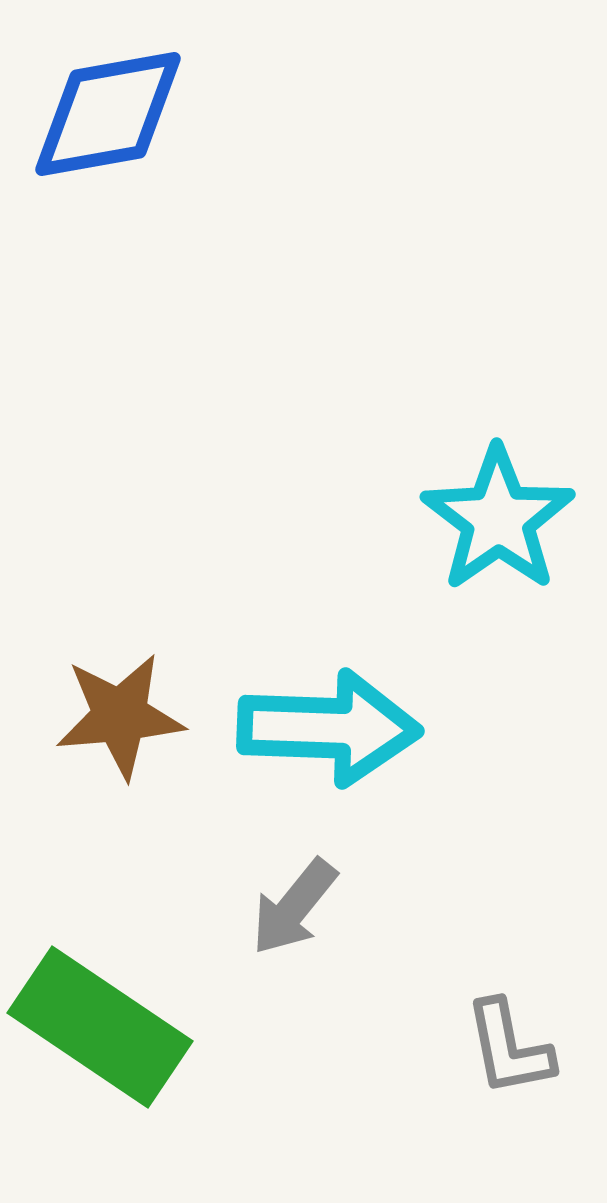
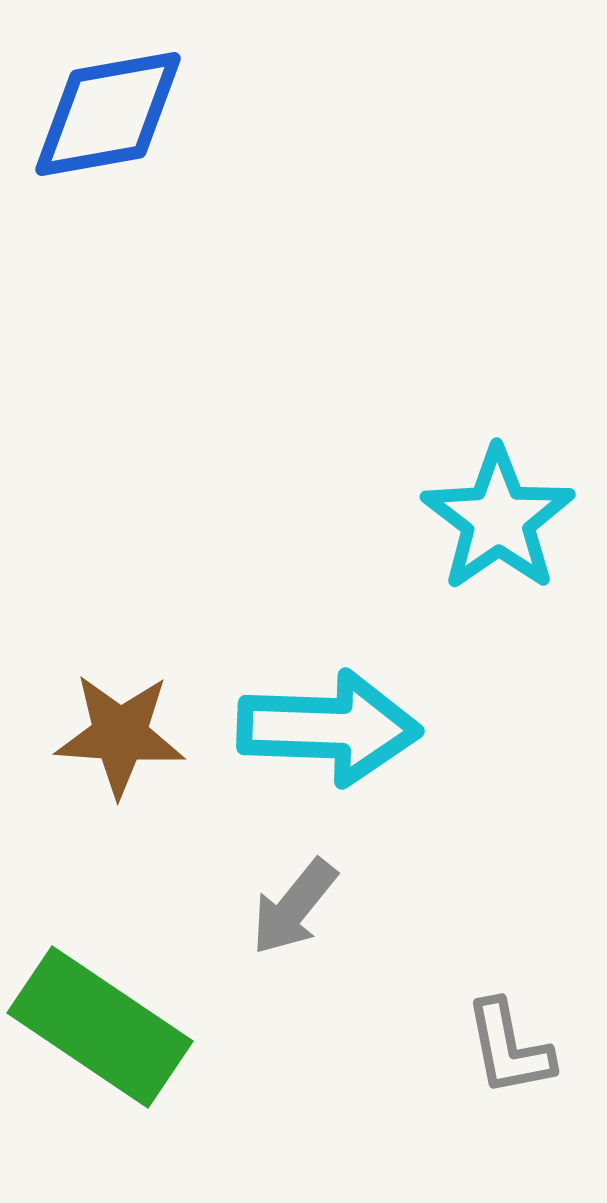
brown star: moved 19 px down; rotated 9 degrees clockwise
